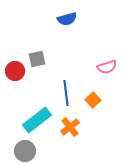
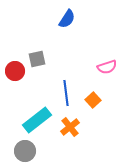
blue semicircle: rotated 42 degrees counterclockwise
